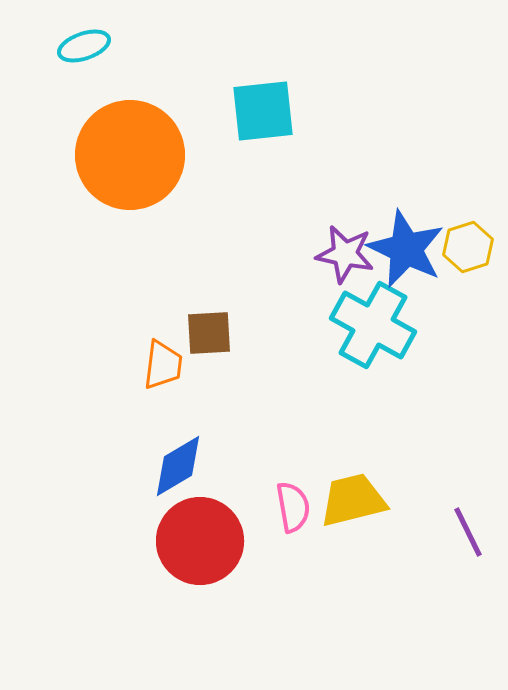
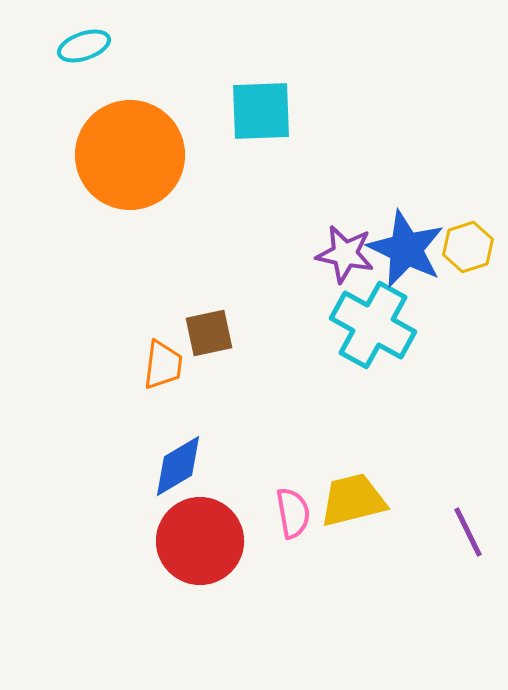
cyan square: moved 2 px left; rotated 4 degrees clockwise
brown square: rotated 9 degrees counterclockwise
pink semicircle: moved 6 px down
